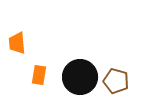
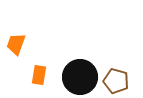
orange trapezoid: moved 1 px left, 1 px down; rotated 25 degrees clockwise
